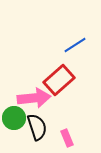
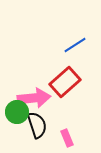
red rectangle: moved 6 px right, 2 px down
green circle: moved 3 px right, 6 px up
black semicircle: moved 2 px up
